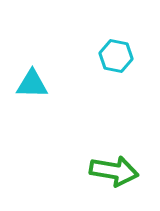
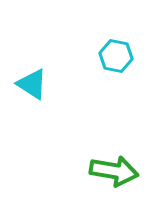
cyan triangle: rotated 32 degrees clockwise
